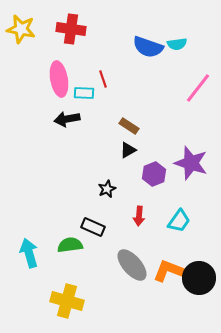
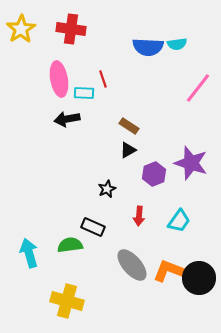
yellow star: rotated 28 degrees clockwise
blue semicircle: rotated 16 degrees counterclockwise
